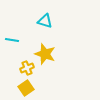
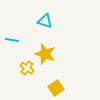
yellow cross: rotated 32 degrees counterclockwise
yellow square: moved 30 px right
